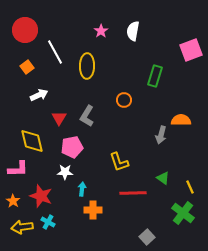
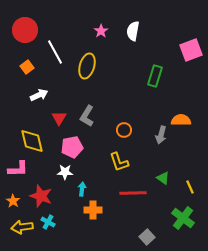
yellow ellipse: rotated 15 degrees clockwise
orange circle: moved 30 px down
green cross: moved 5 px down
